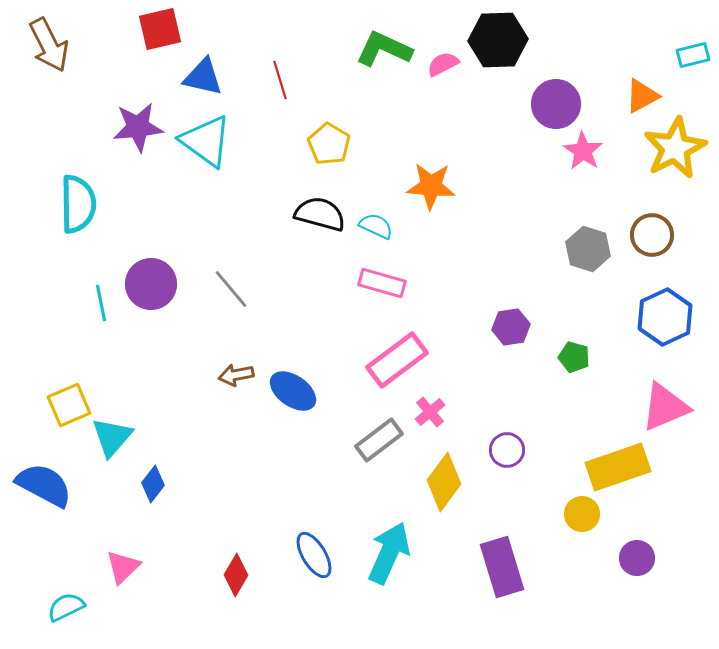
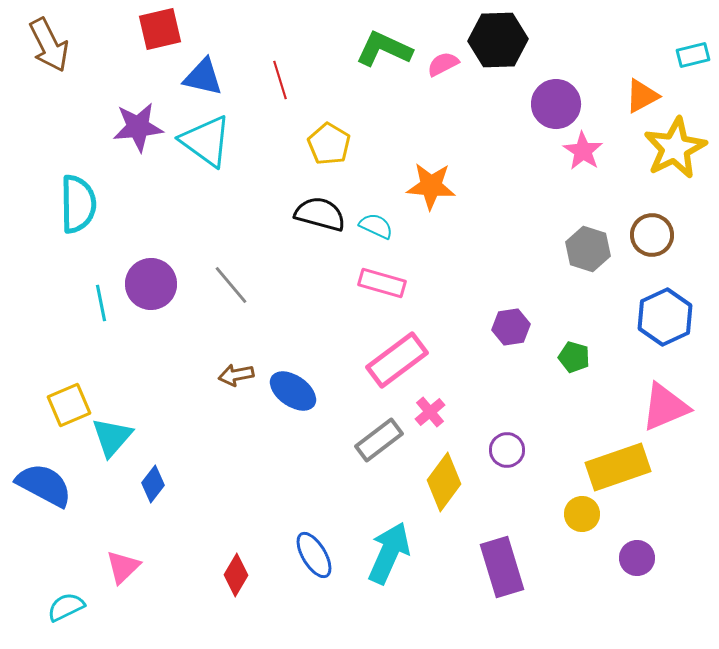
gray line at (231, 289): moved 4 px up
